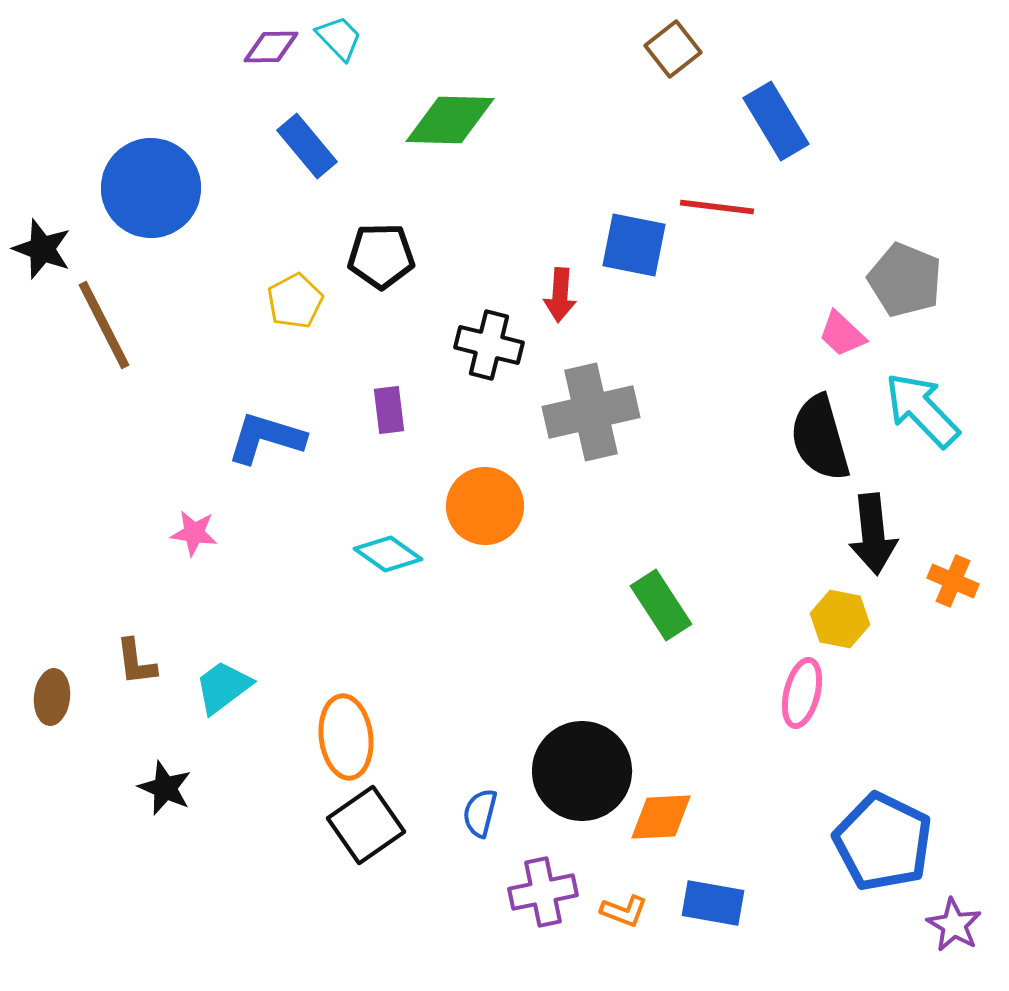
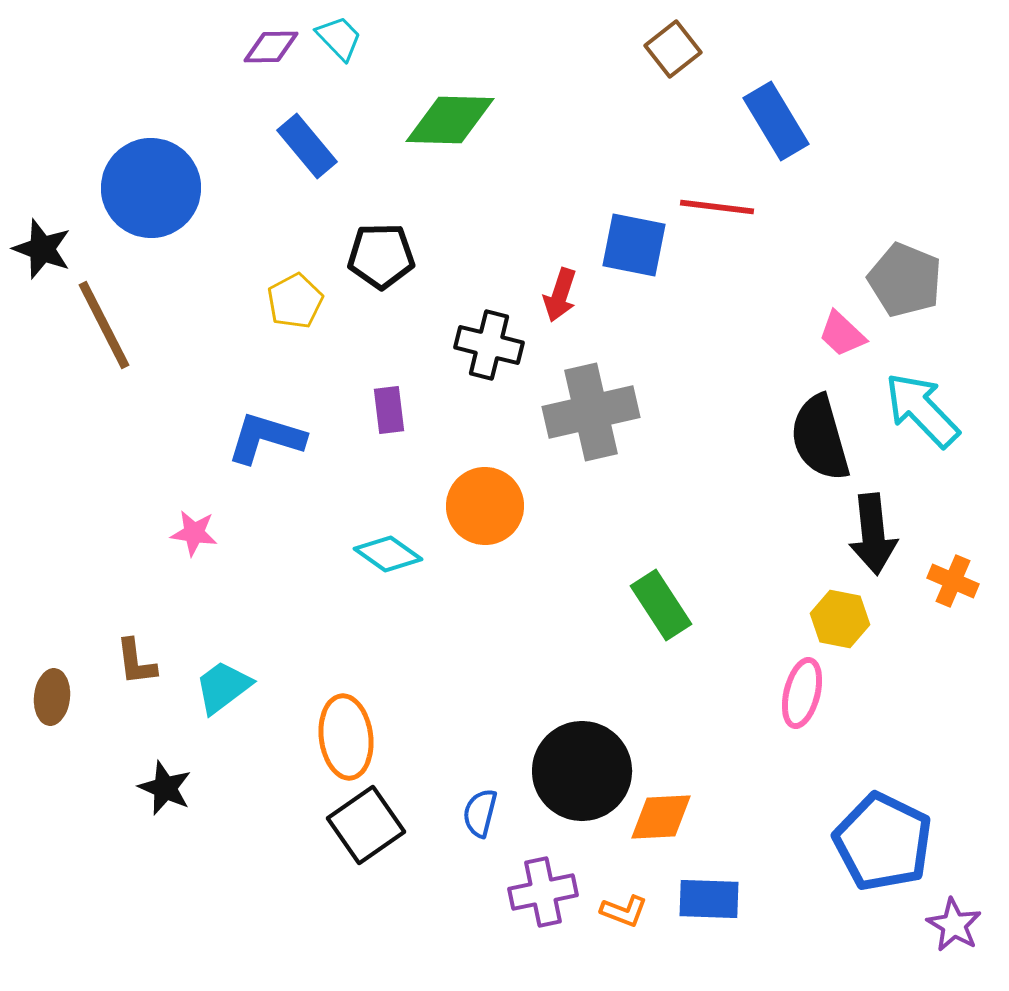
red arrow at (560, 295): rotated 14 degrees clockwise
blue rectangle at (713, 903): moved 4 px left, 4 px up; rotated 8 degrees counterclockwise
